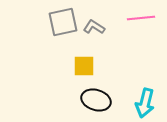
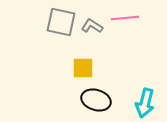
pink line: moved 16 px left
gray square: moved 2 px left; rotated 24 degrees clockwise
gray L-shape: moved 2 px left, 1 px up
yellow square: moved 1 px left, 2 px down
